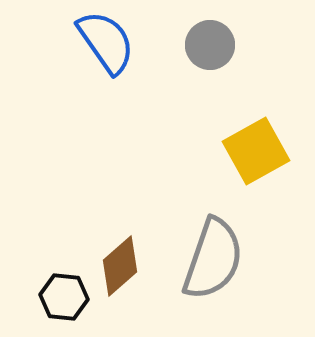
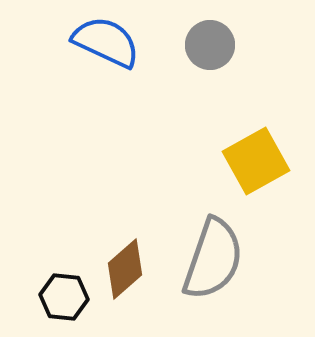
blue semicircle: rotated 30 degrees counterclockwise
yellow square: moved 10 px down
brown diamond: moved 5 px right, 3 px down
